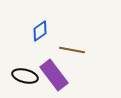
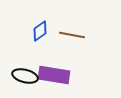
brown line: moved 15 px up
purple rectangle: rotated 44 degrees counterclockwise
